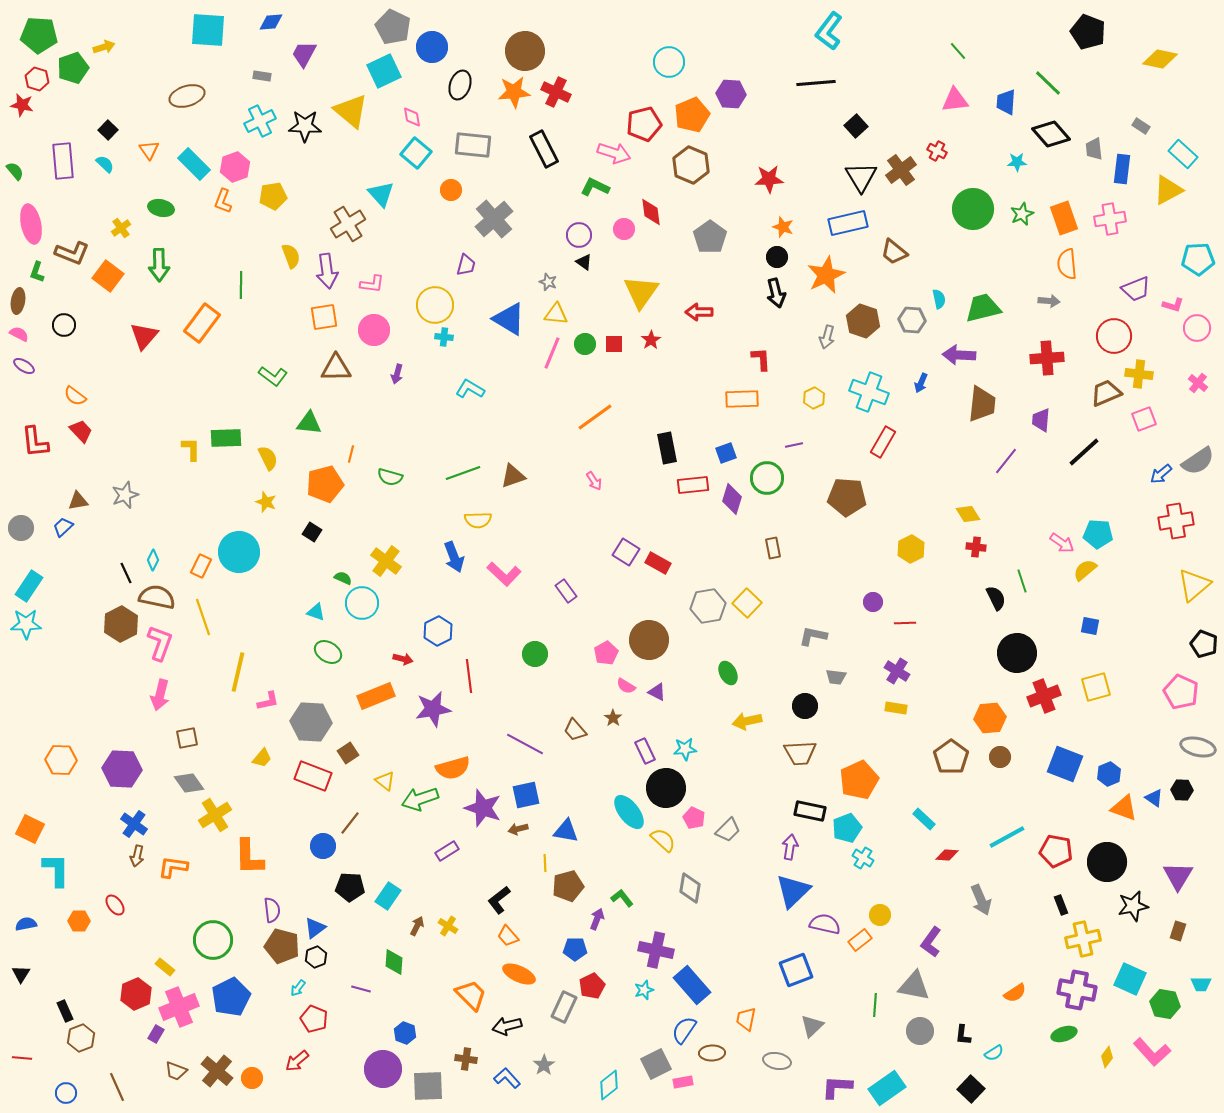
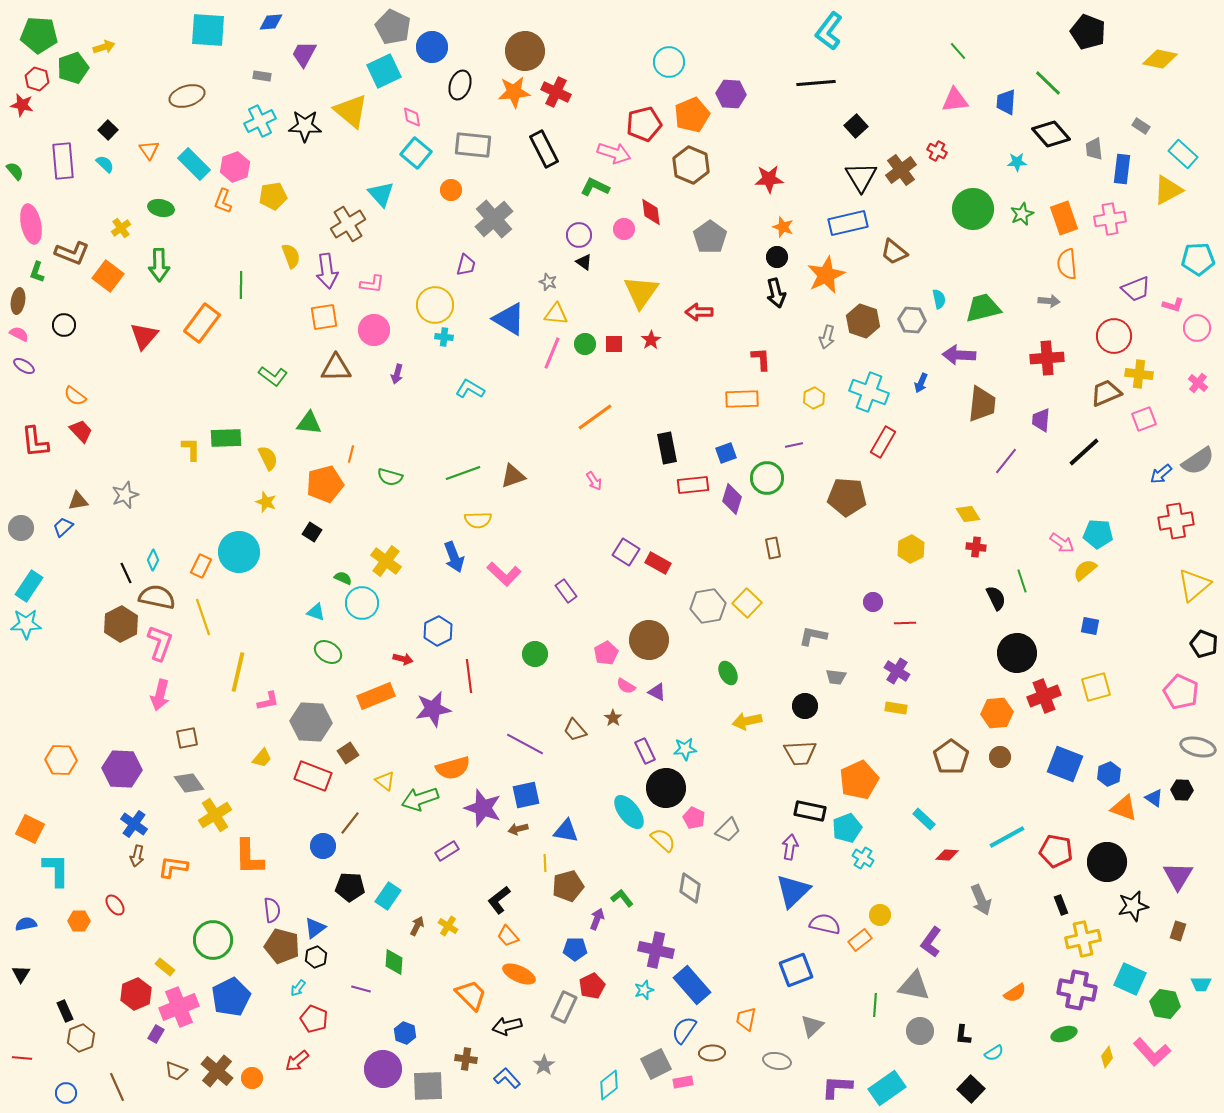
orange hexagon at (990, 718): moved 7 px right, 5 px up
